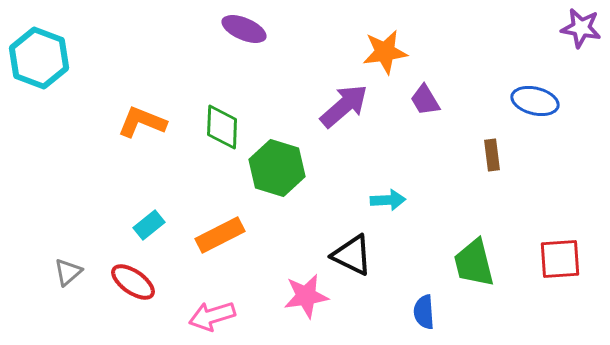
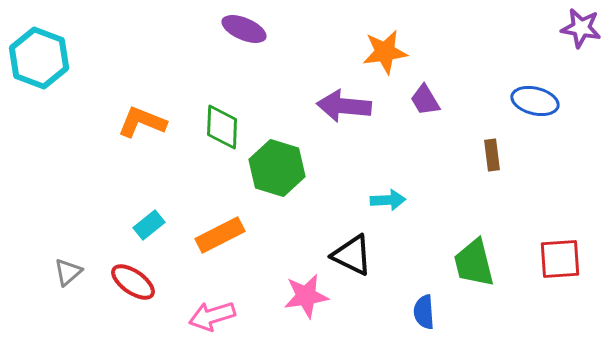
purple arrow: rotated 134 degrees counterclockwise
